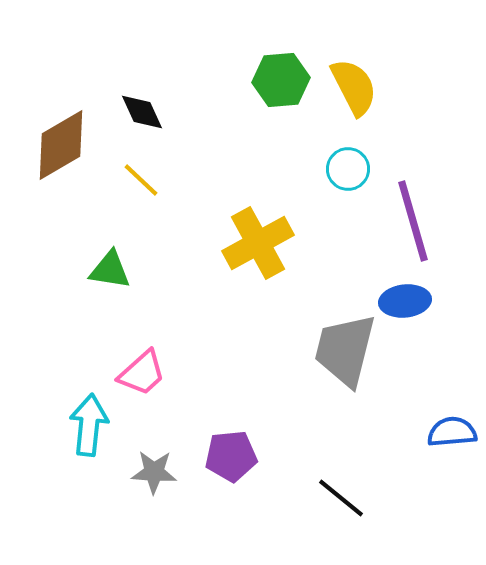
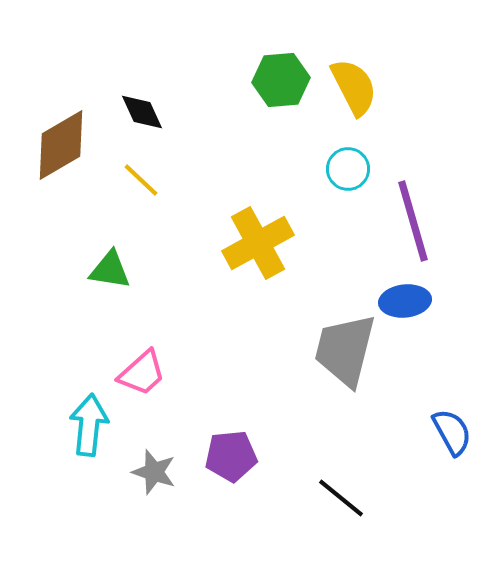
blue semicircle: rotated 66 degrees clockwise
gray star: rotated 15 degrees clockwise
